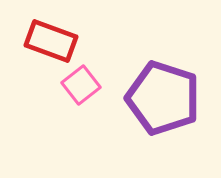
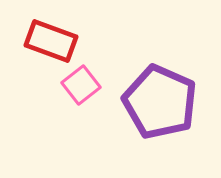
purple pentagon: moved 3 px left, 4 px down; rotated 6 degrees clockwise
